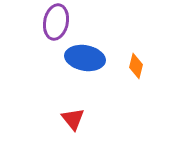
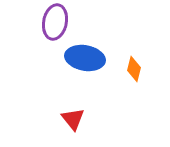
purple ellipse: moved 1 px left
orange diamond: moved 2 px left, 3 px down
